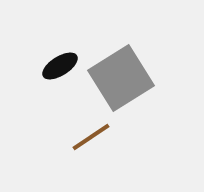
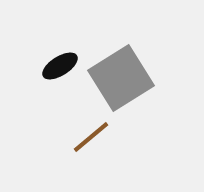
brown line: rotated 6 degrees counterclockwise
